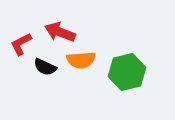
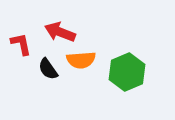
red L-shape: rotated 105 degrees clockwise
black semicircle: moved 3 px right, 2 px down; rotated 30 degrees clockwise
green hexagon: rotated 9 degrees counterclockwise
